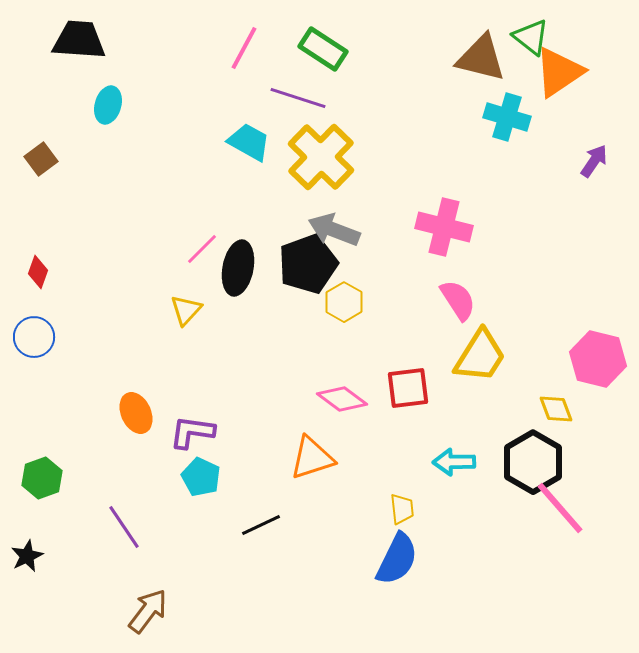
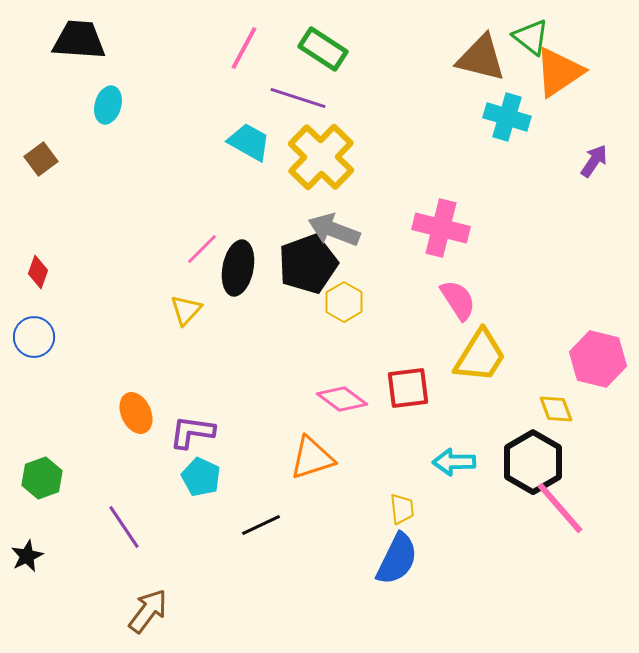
pink cross at (444, 227): moved 3 px left, 1 px down
